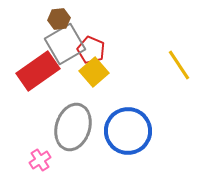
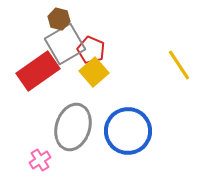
brown hexagon: rotated 20 degrees clockwise
